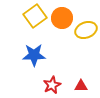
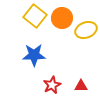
yellow square: rotated 15 degrees counterclockwise
